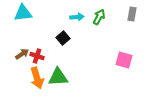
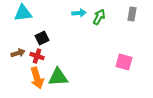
cyan arrow: moved 2 px right, 4 px up
black square: moved 21 px left; rotated 16 degrees clockwise
brown arrow: moved 4 px left, 1 px up; rotated 16 degrees clockwise
pink square: moved 2 px down
